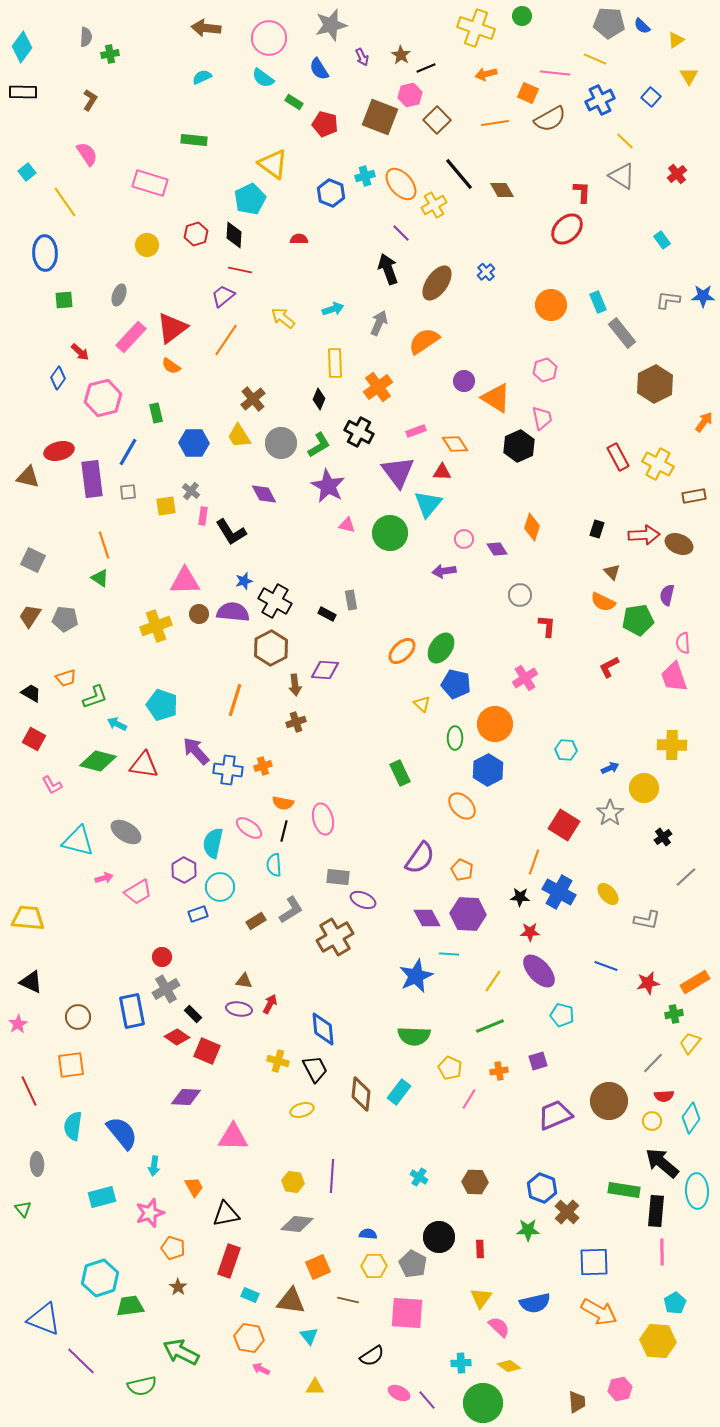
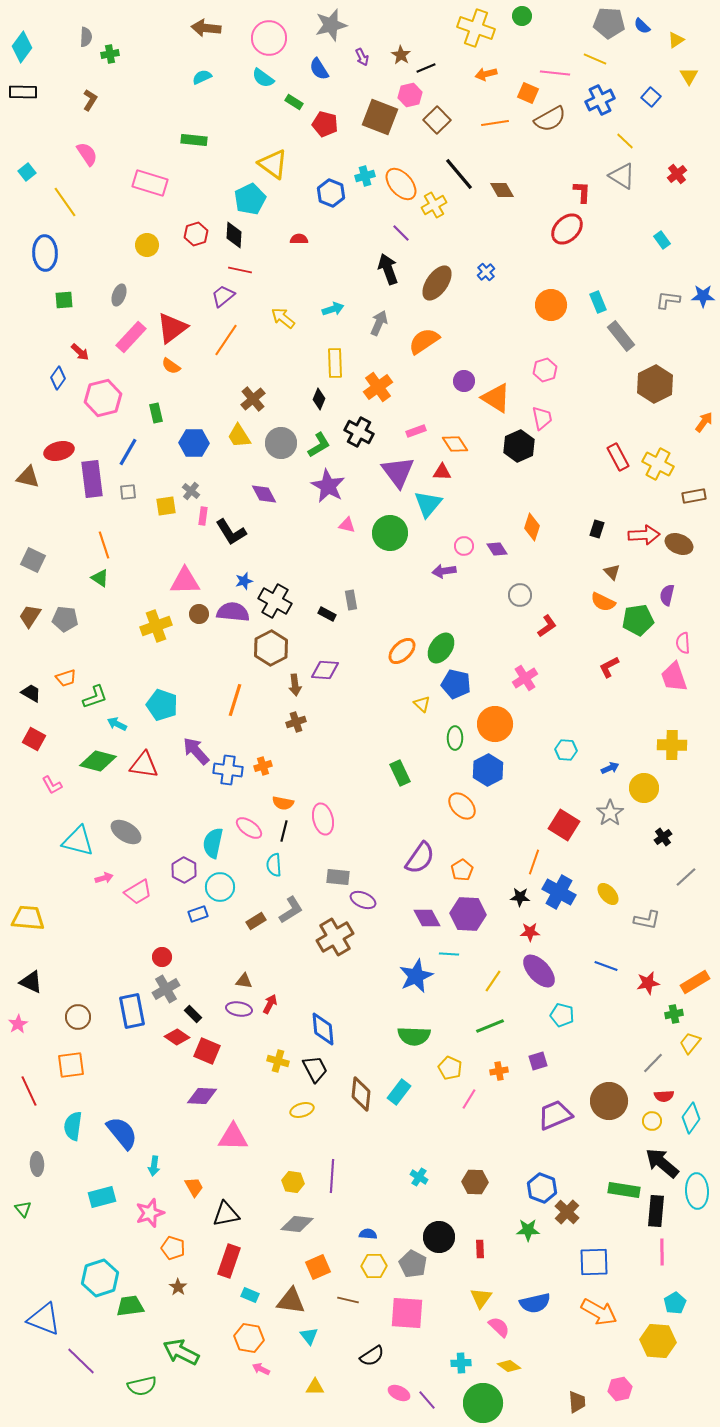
gray rectangle at (622, 333): moved 1 px left, 3 px down
pink circle at (464, 539): moved 7 px down
red L-shape at (547, 626): rotated 50 degrees clockwise
orange pentagon at (462, 870): rotated 15 degrees clockwise
purple diamond at (186, 1097): moved 16 px right, 1 px up
